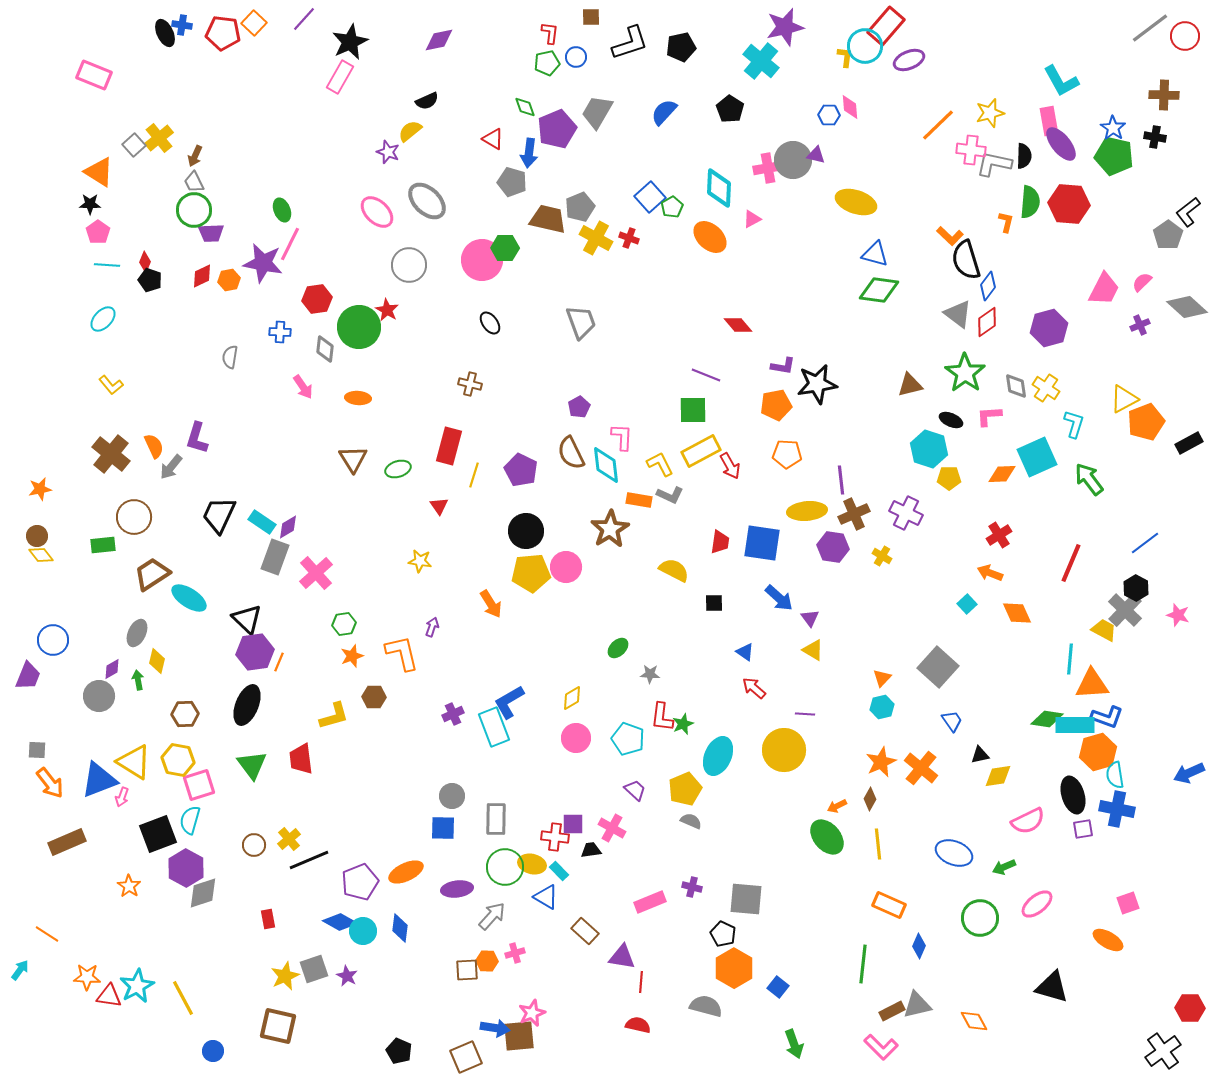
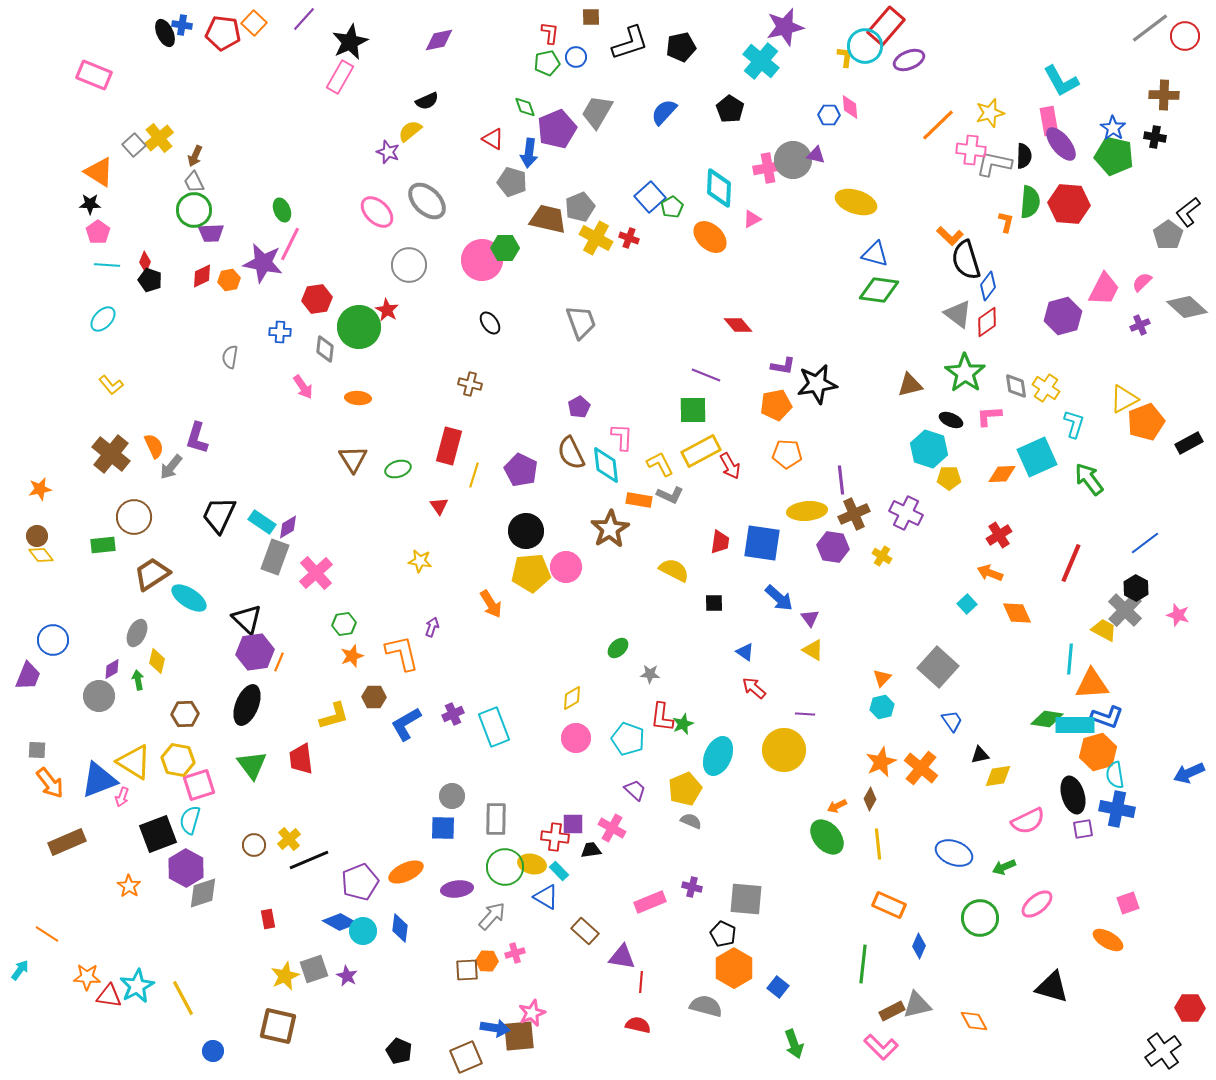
purple hexagon at (1049, 328): moved 14 px right, 12 px up
blue L-shape at (509, 702): moved 103 px left, 22 px down
